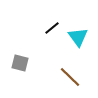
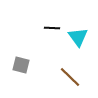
black line: rotated 42 degrees clockwise
gray square: moved 1 px right, 2 px down
